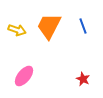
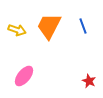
red star: moved 6 px right, 2 px down
